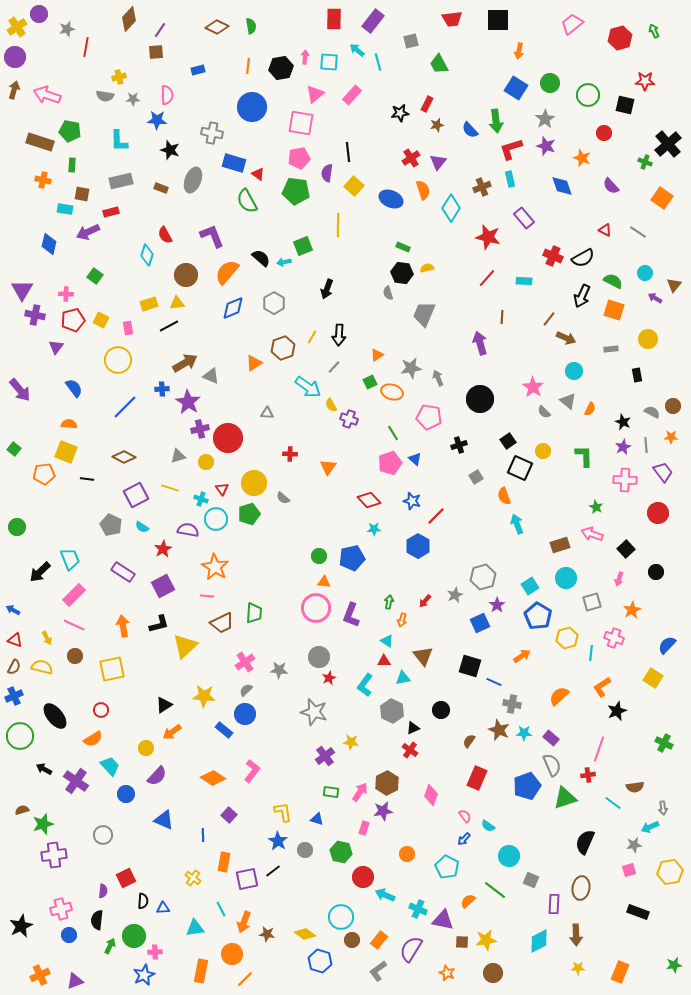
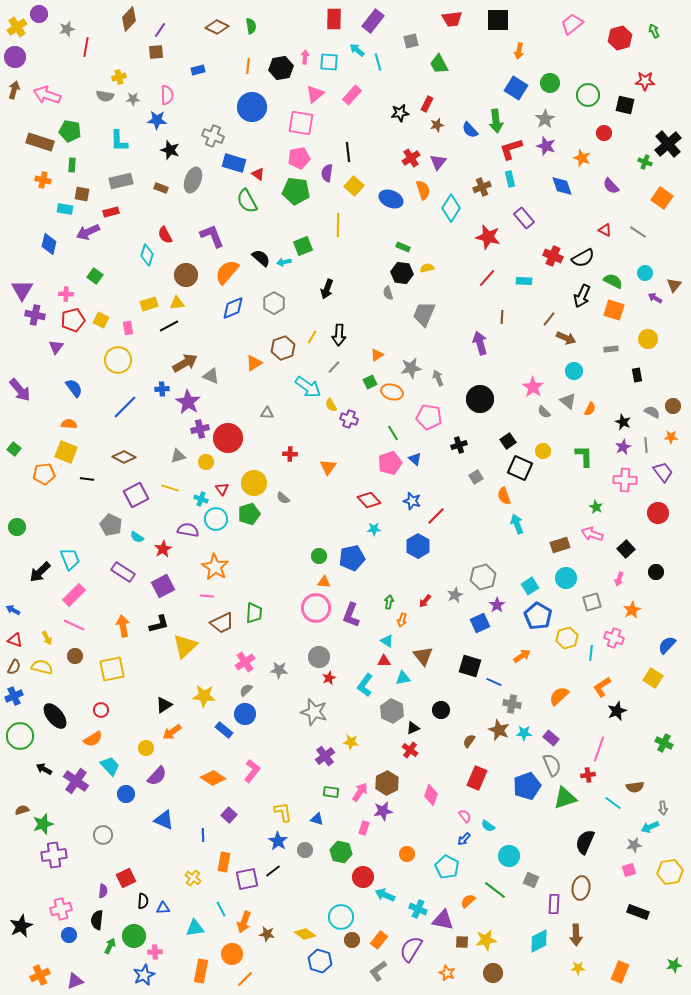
gray cross at (212, 133): moved 1 px right, 3 px down; rotated 10 degrees clockwise
cyan semicircle at (142, 527): moved 5 px left, 10 px down
